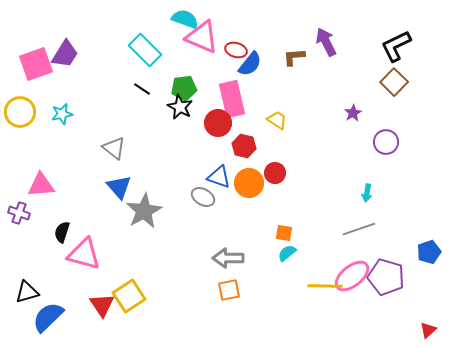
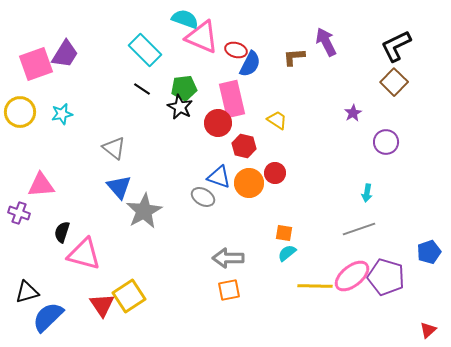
blue semicircle at (250, 64): rotated 12 degrees counterclockwise
yellow line at (325, 286): moved 10 px left
